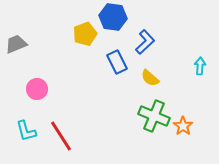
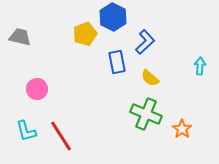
blue hexagon: rotated 20 degrees clockwise
gray trapezoid: moved 4 px right, 7 px up; rotated 35 degrees clockwise
blue rectangle: rotated 15 degrees clockwise
green cross: moved 8 px left, 2 px up
orange star: moved 1 px left, 3 px down
